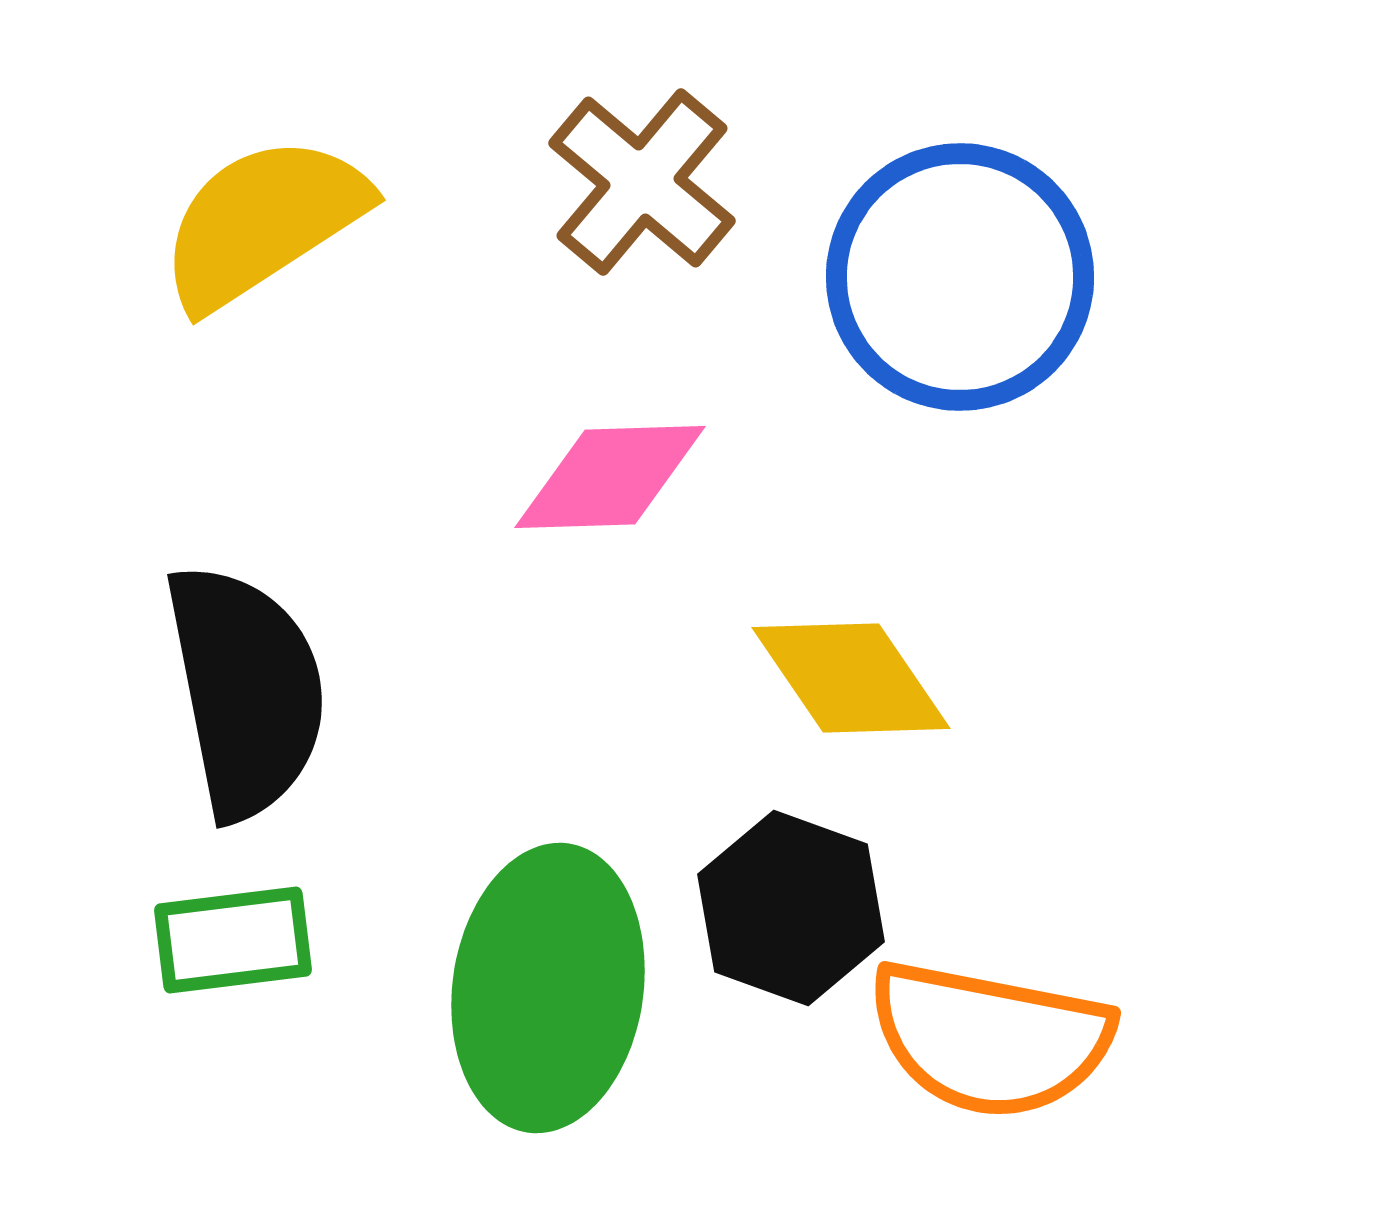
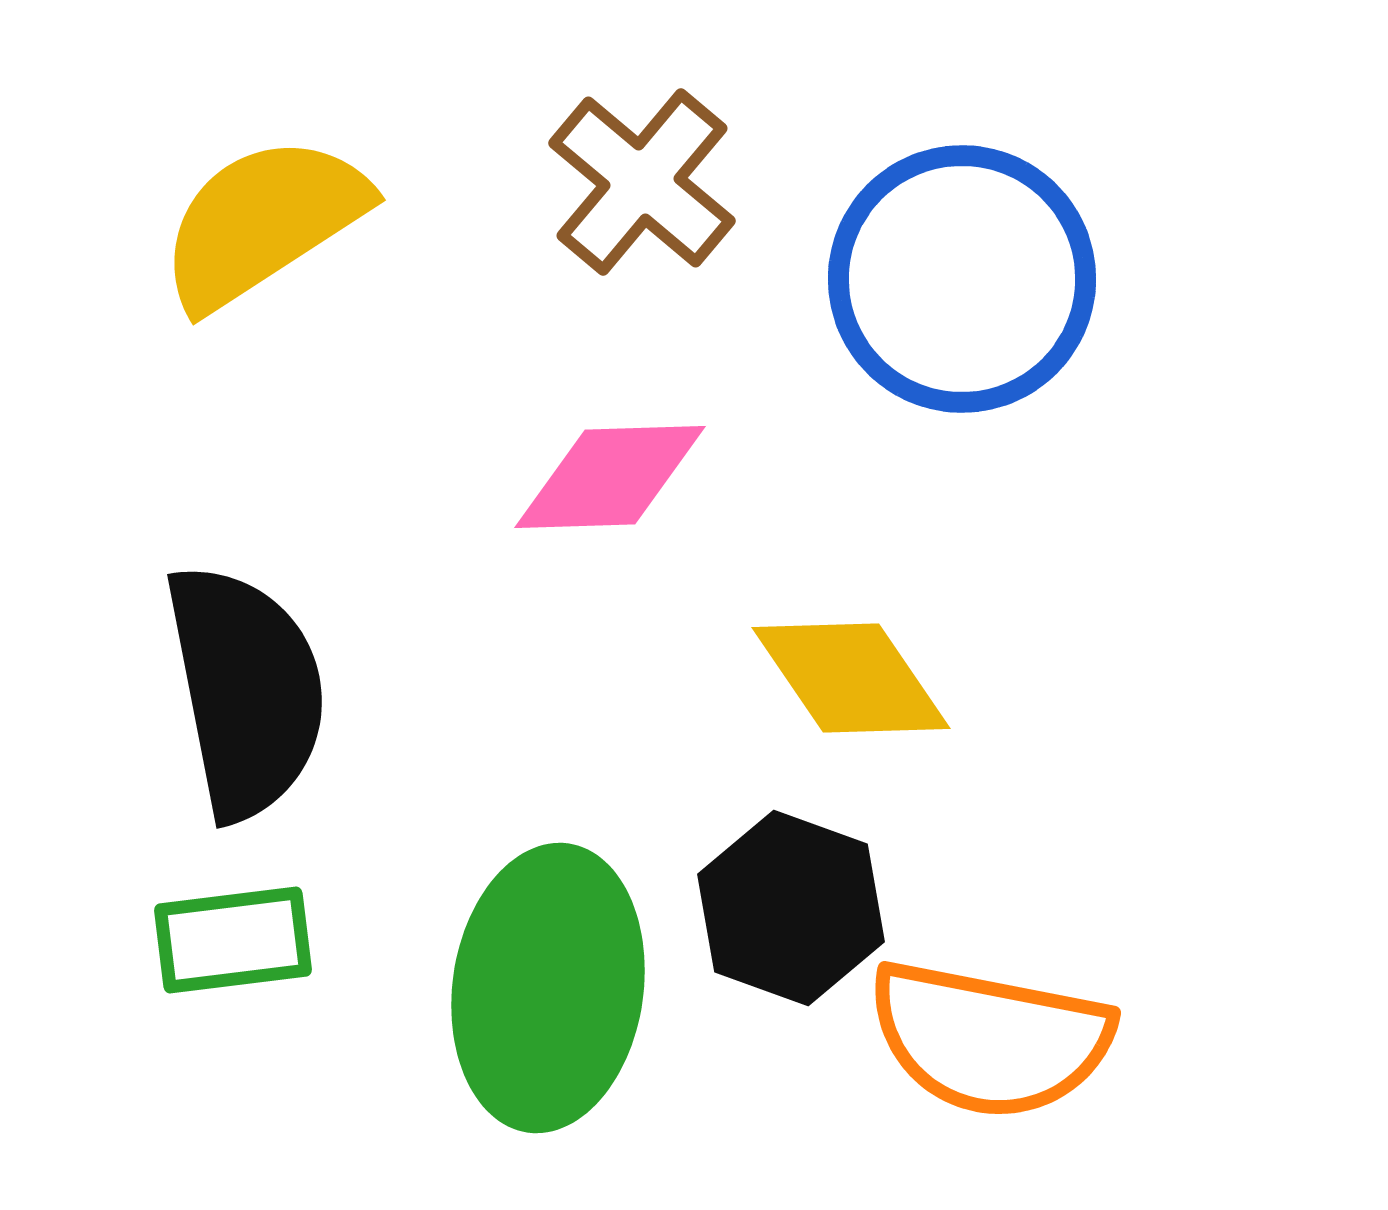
blue circle: moved 2 px right, 2 px down
